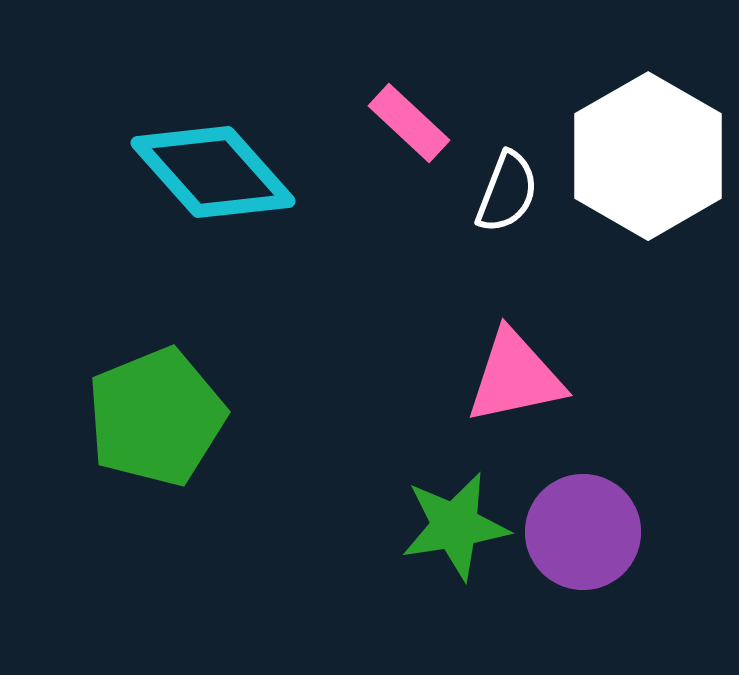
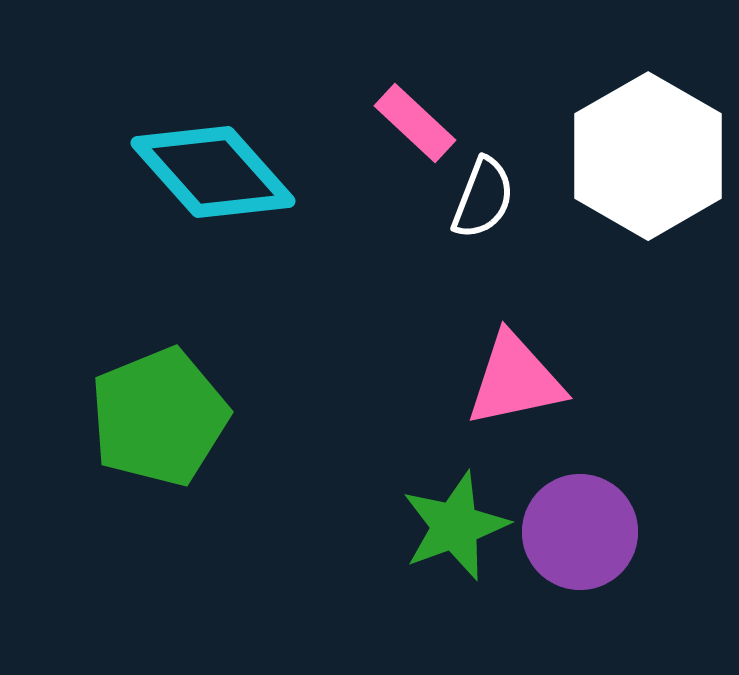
pink rectangle: moved 6 px right
white semicircle: moved 24 px left, 6 px down
pink triangle: moved 3 px down
green pentagon: moved 3 px right
green star: rotated 11 degrees counterclockwise
purple circle: moved 3 px left
